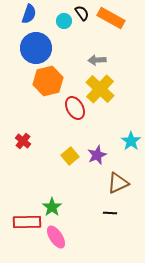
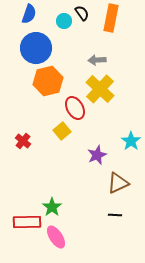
orange rectangle: rotated 72 degrees clockwise
yellow square: moved 8 px left, 25 px up
black line: moved 5 px right, 2 px down
